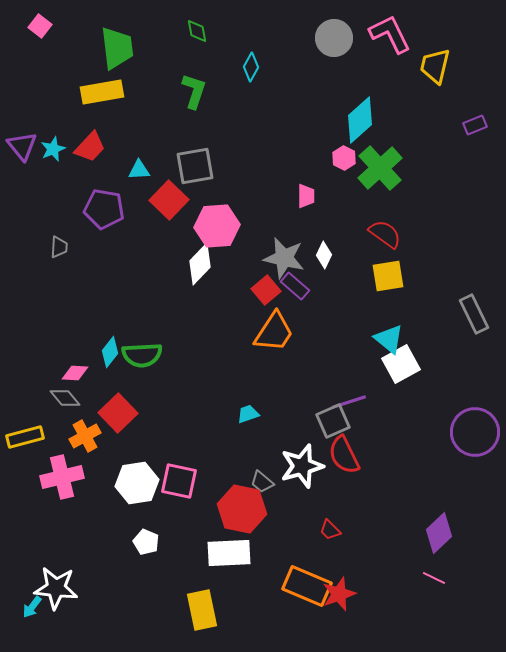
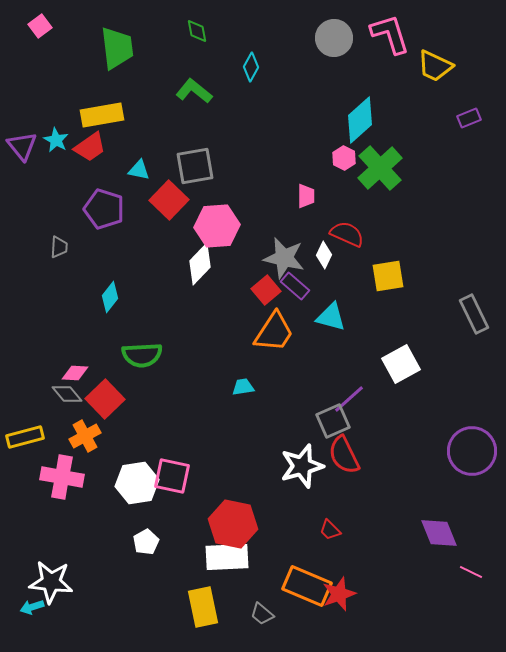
pink square at (40, 26): rotated 15 degrees clockwise
pink L-shape at (390, 34): rotated 9 degrees clockwise
yellow trapezoid at (435, 66): rotated 78 degrees counterclockwise
green L-shape at (194, 91): rotated 69 degrees counterclockwise
yellow rectangle at (102, 92): moved 23 px down
purple rectangle at (475, 125): moved 6 px left, 7 px up
red trapezoid at (90, 147): rotated 12 degrees clockwise
cyan star at (53, 149): moved 3 px right, 9 px up; rotated 20 degrees counterclockwise
cyan triangle at (139, 170): rotated 15 degrees clockwise
purple pentagon at (104, 209): rotated 9 degrees clockwise
red semicircle at (385, 234): moved 38 px left; rotated 12 degrees counterclockwise
cyan triangle at (389, 339): moved 58 px left, 22 px up; rotated 24 degrees counterclockwise
cyan diamond at (110, 352): moved 55 px up
gray diamond at (65, 398): moved 2 px right, 4 px up
purple line at (349, 402): moved 3 px up; rotated 24 degrees counterclockwise
red square at (118, 413): moved 13 px left, 14 px up
cyan trapezoid at (248, 414): moved 5 px left, 27 px up; rotated 10 degrees clockwise
purple circle at (475, 432): moved 3 px left, 19 px down
pink cross at (62, 477): rotated 24 degrees clockwise
pink square at (179, 481): moved 7 px left, 5 px up
gray trapezoid at (262, 482): moved 132 px down
red hexagon at (242, 509): moved 9 px left, 15 px down
purple diamond at (439, 533): rotated 69 degrees counterclockwise
white pentagon at (146, 542): rotated 20 degrees clockwise
white rectangle at (229, 553): moved 2 px left, 4 px down
pink line at (434, 578): moved 37 px right, 6 px up
white star at (56, 588): moved 5 px left, 6 px up
cyan arrow at (32, 607): rotated 35 degrees clockwise
yellow rectangle at (202, 610): moved 1 px right, 3 px up
